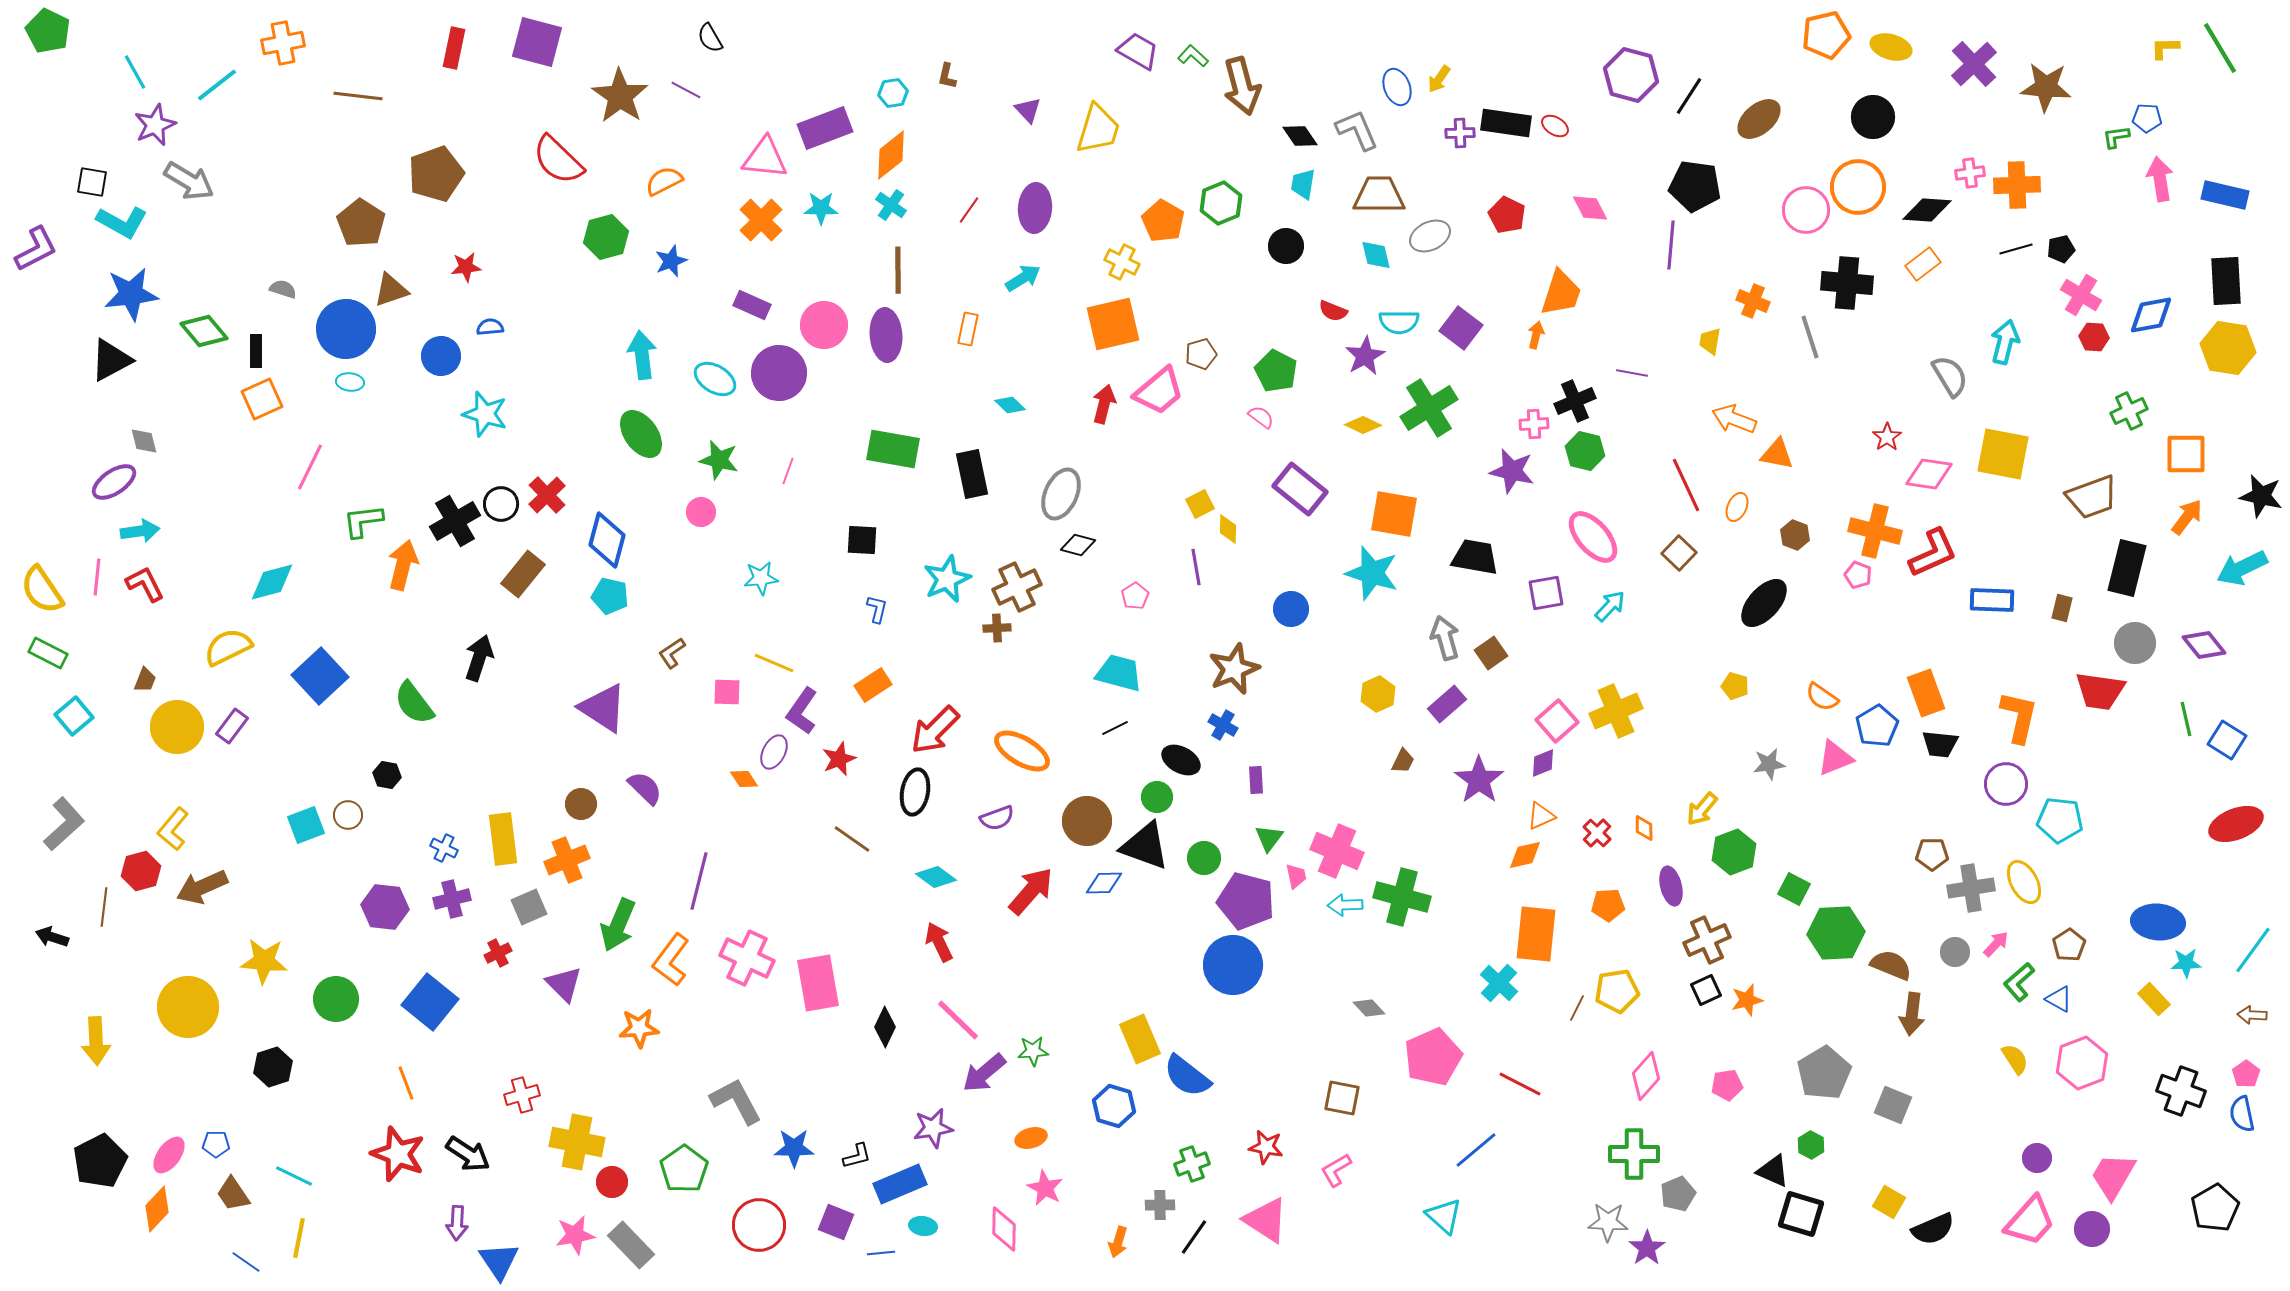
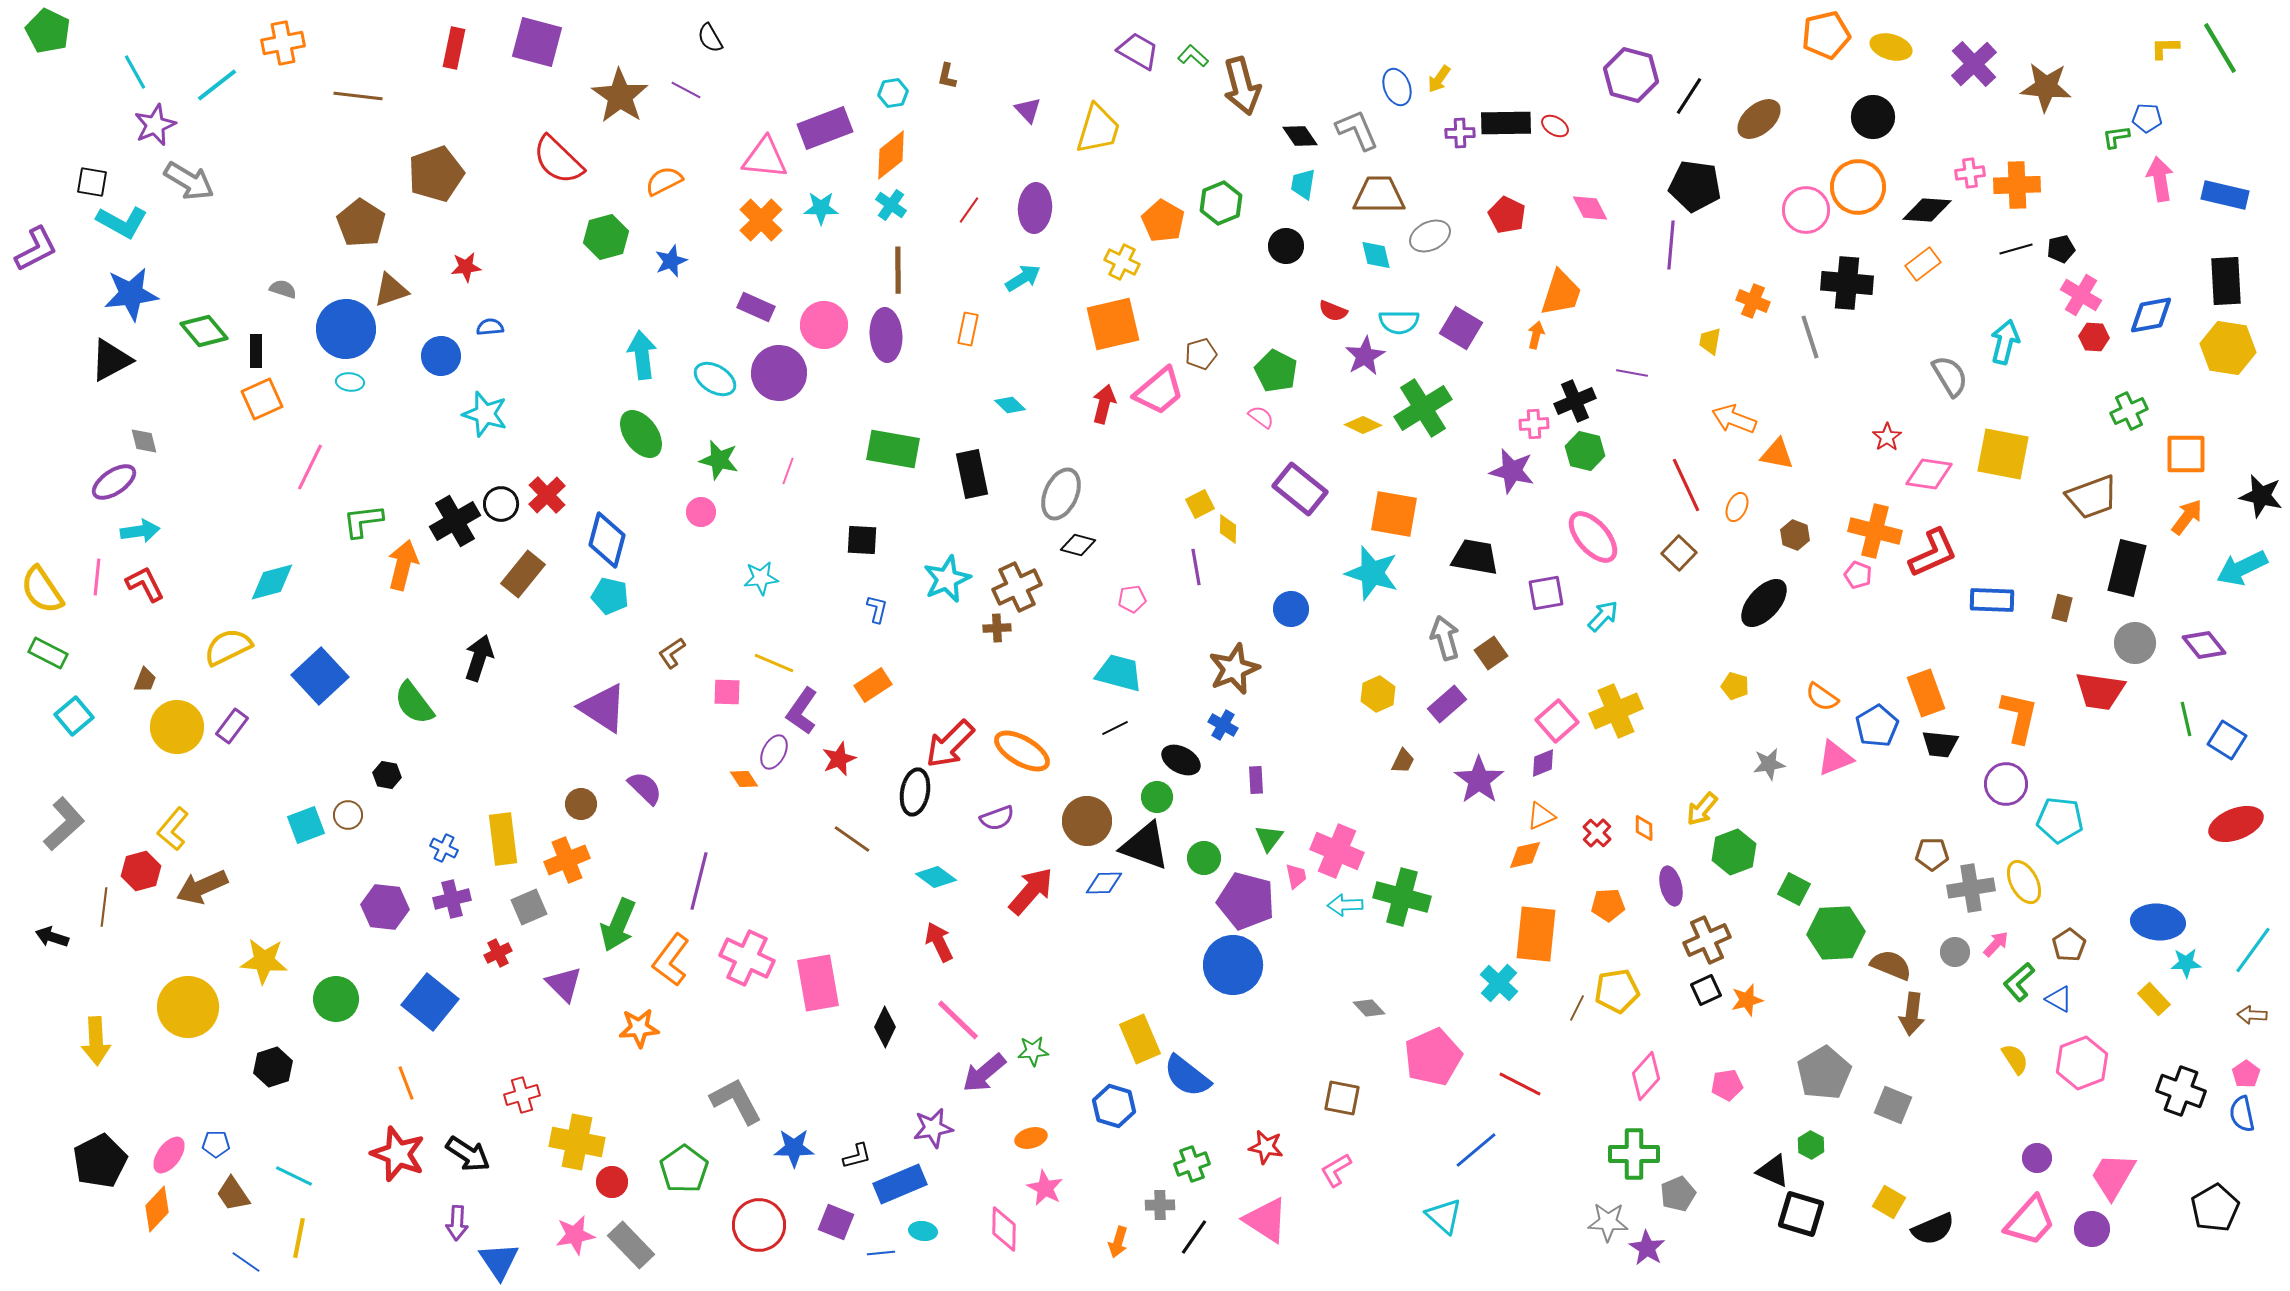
black rectangle at (1506, 123): rotated 9 degrees counterclockwise
purple rectangle at (752, 305): moved 4 px right, 2 px down
purple square at (1461, 328): rotated 6 degrees counterclockwise
green cross at (1429, 408): moved 6 px left
pink pentagon at (1135, 596): moved 3 px left, 3 px down; rotated 24 degrees clockwise
cyan arrow at (1610, 606): moved 7 px left, 10 px down
red arrow at (935, 730): moved 15 px right, 14 px down
cyan ellipse at (923, 1226): moved 5 px down
purple star at (1647, 1248): rotated 6 degrees counterclockwise
